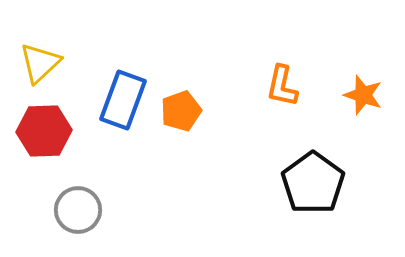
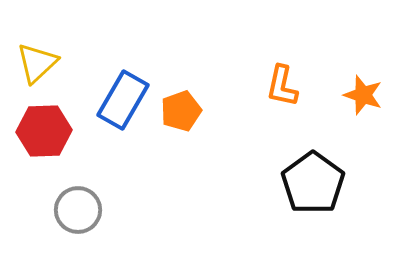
yellow triangle: moved 3 px left
blue rectangle: rotated 10 degrees clockwise
